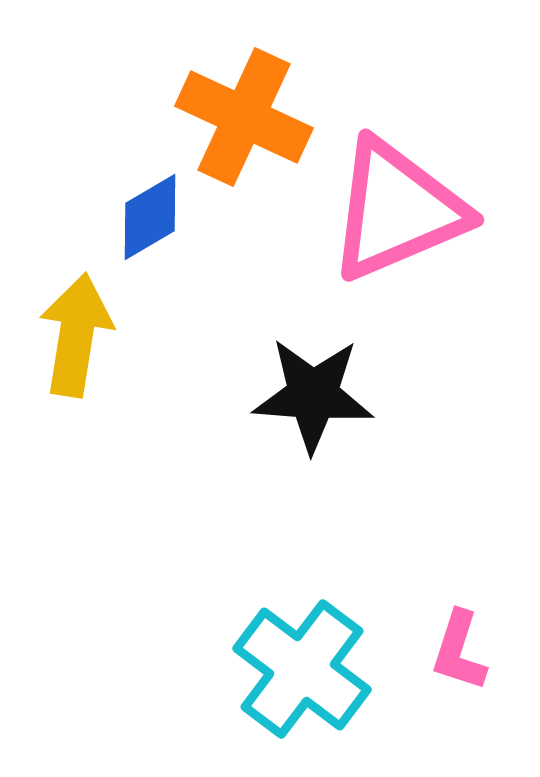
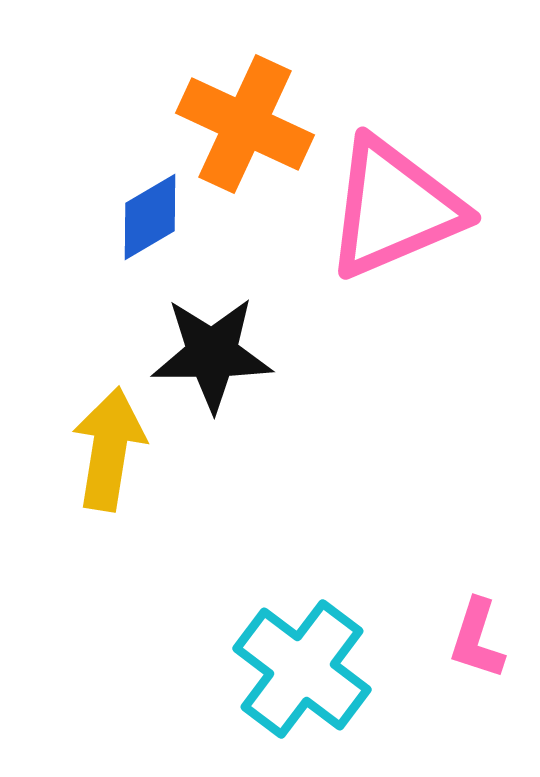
orange cross: moved 1 px right, 7 px down
pink triangle: moved 3 px left, 2 px up
yellow arrow: moved 33 px right, 114 px down
black star: moved 101 px left, 41 px up; rotated 4 degrees counterclockwise
pink L-shape: moved 18 px right, 12 px up
